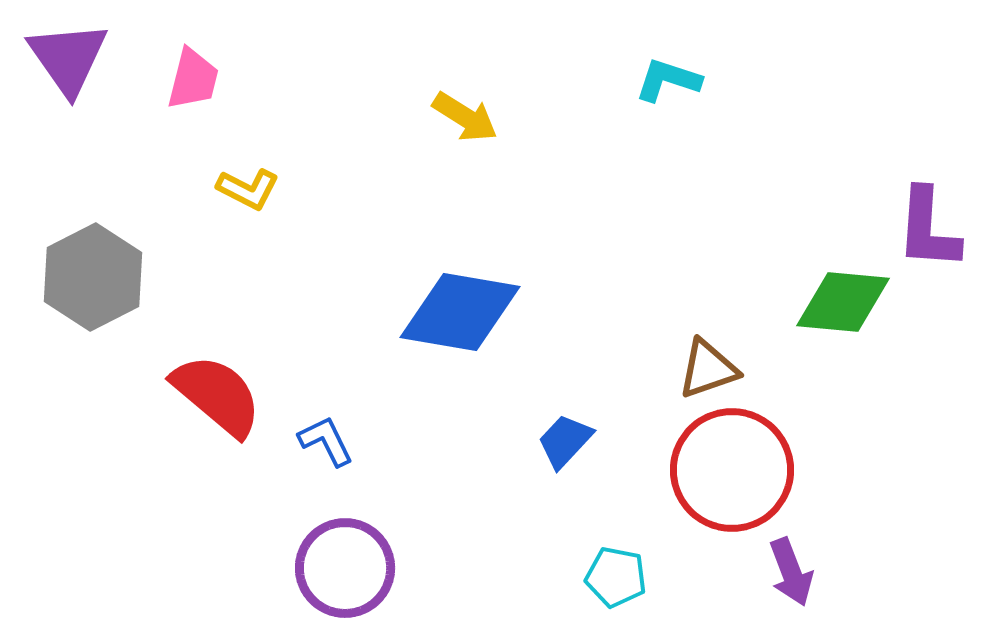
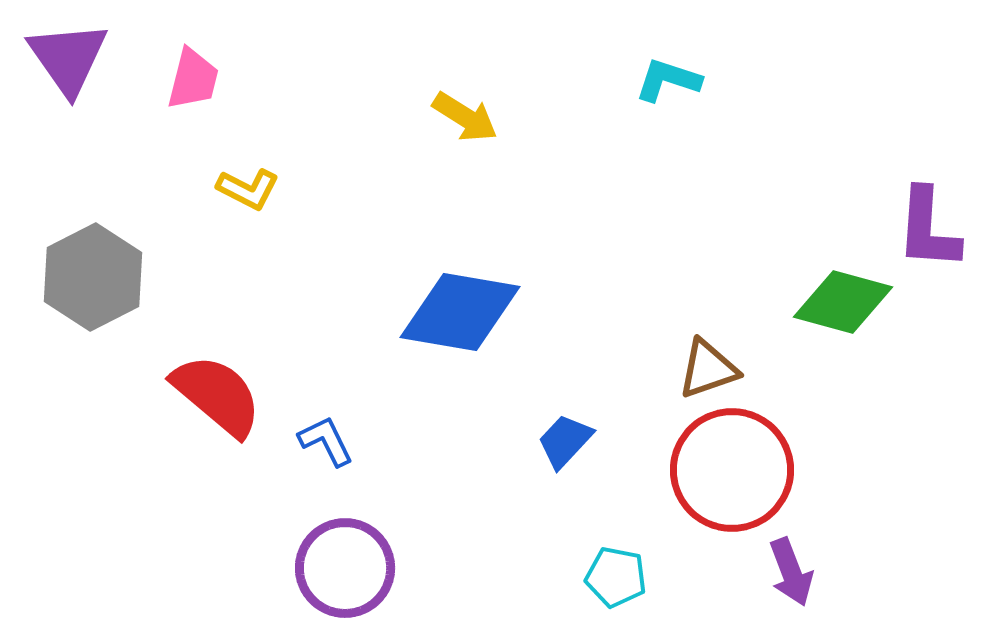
green diamond: rotated 10 degrees clockwise
